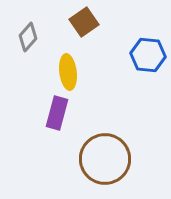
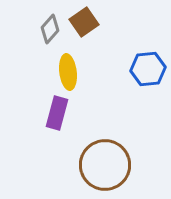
gray diamond: moved 22 px right, 8 px up
blue hexagon: moved 14 px down; rotated 12 degrees counterclockwise
brown circle: moved 6 px down
